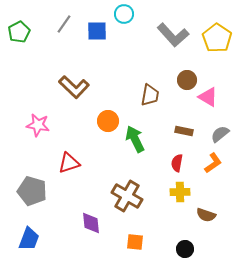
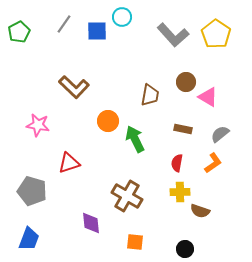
cyan circle: moved 2 px left, 3 px down
yellow pentagon: moved 1 px left, 4 px up
brown circle: moved 1 px left, 2 px down
brown rectangle: moved 1 px left, 2 px up
brown semicircle: moved 6 px left, 4 px up
